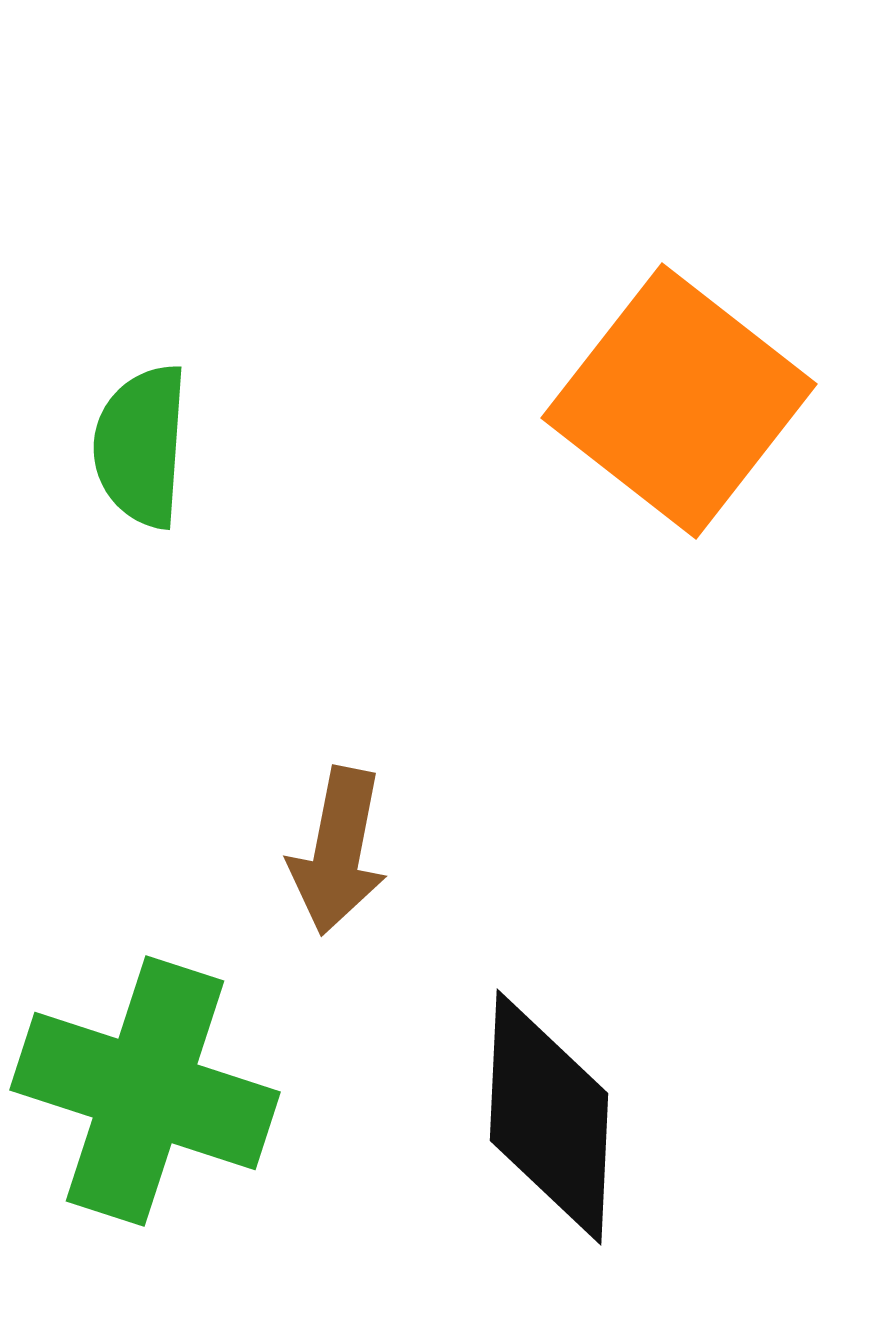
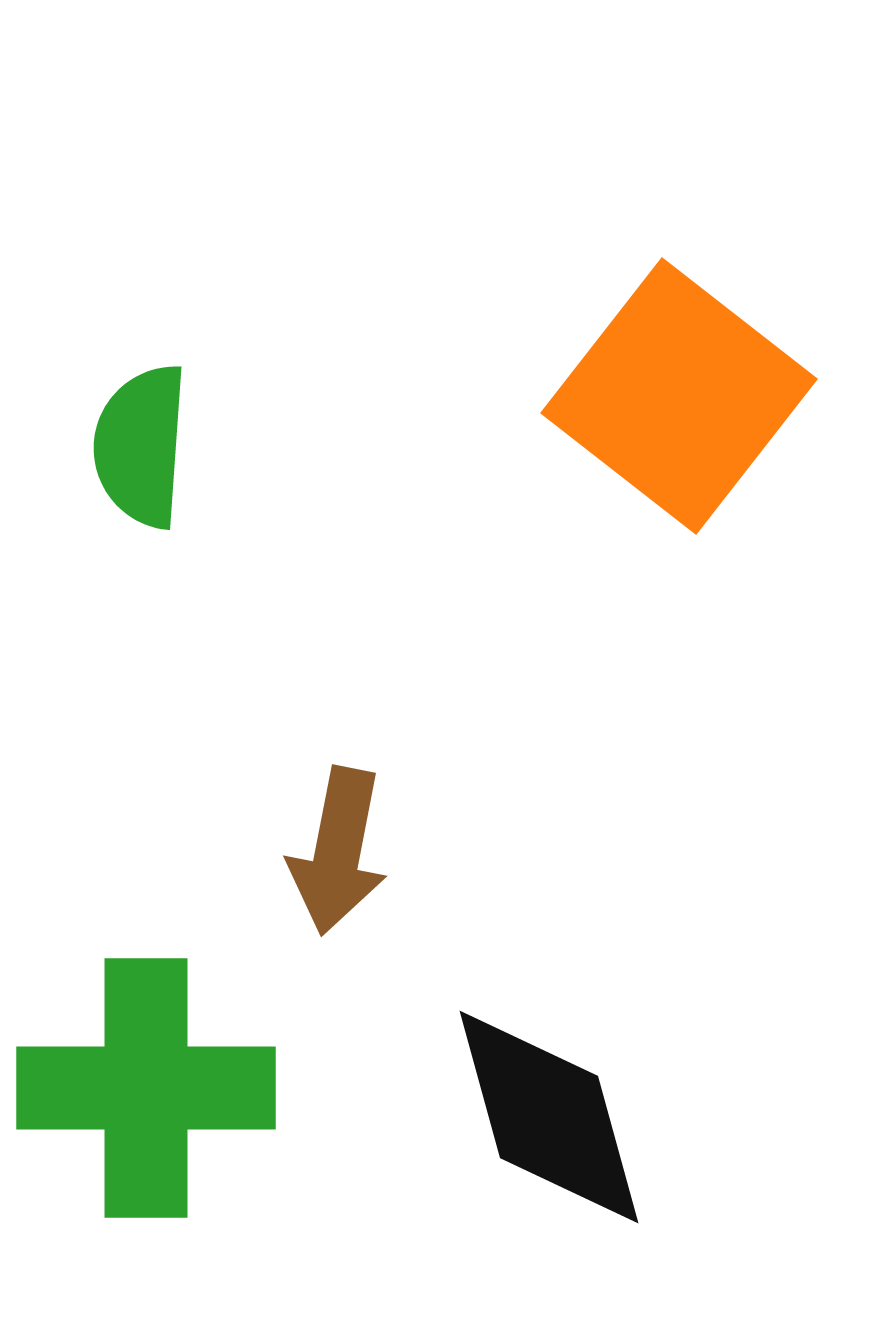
orange square: moved 5 px up
green cross: moved 1 px right, 3 px up; rotated 18 degrees counterclockwise
black diamond: rotated 18 degrees counterclockwise
